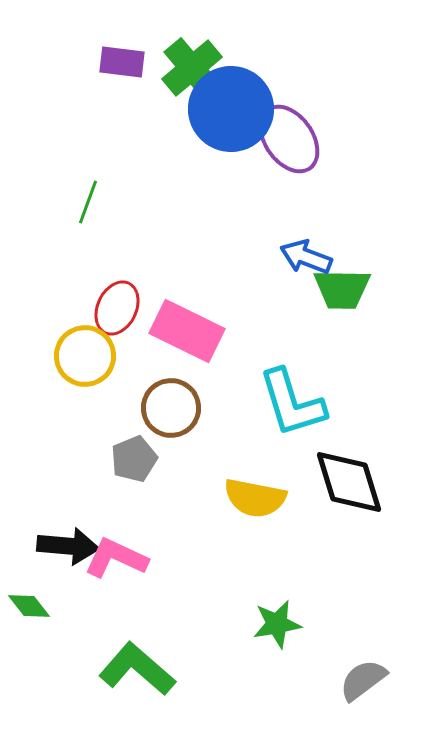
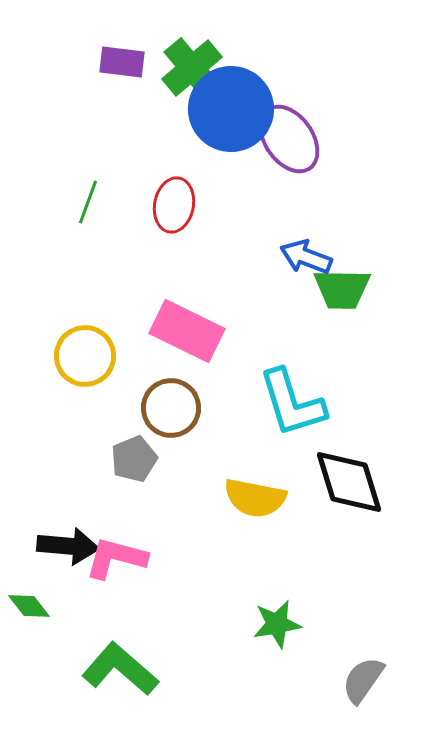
red ellipse: moved 57 px right, 103 px up; rotated 14 degrees counterclockwise
pink L-shape: rotated 10 degrees counterclockwise
green L-shape: moved 17 px left
gray semicircle: rotated 18 degrees counterclockwise
